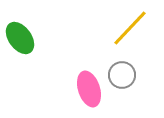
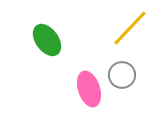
green ellipse: moved 27 px right, 2 px down
